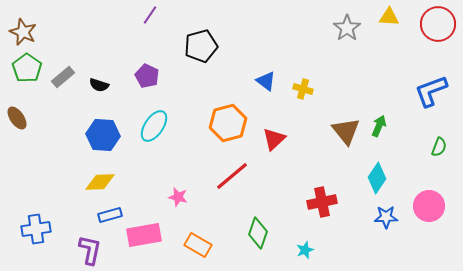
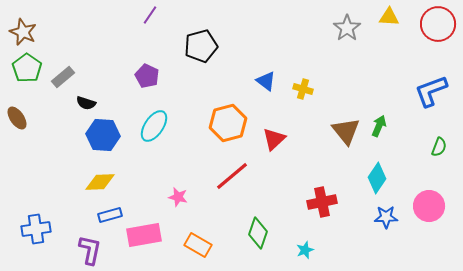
black semicircle: moved 13 px left, 18 px down
